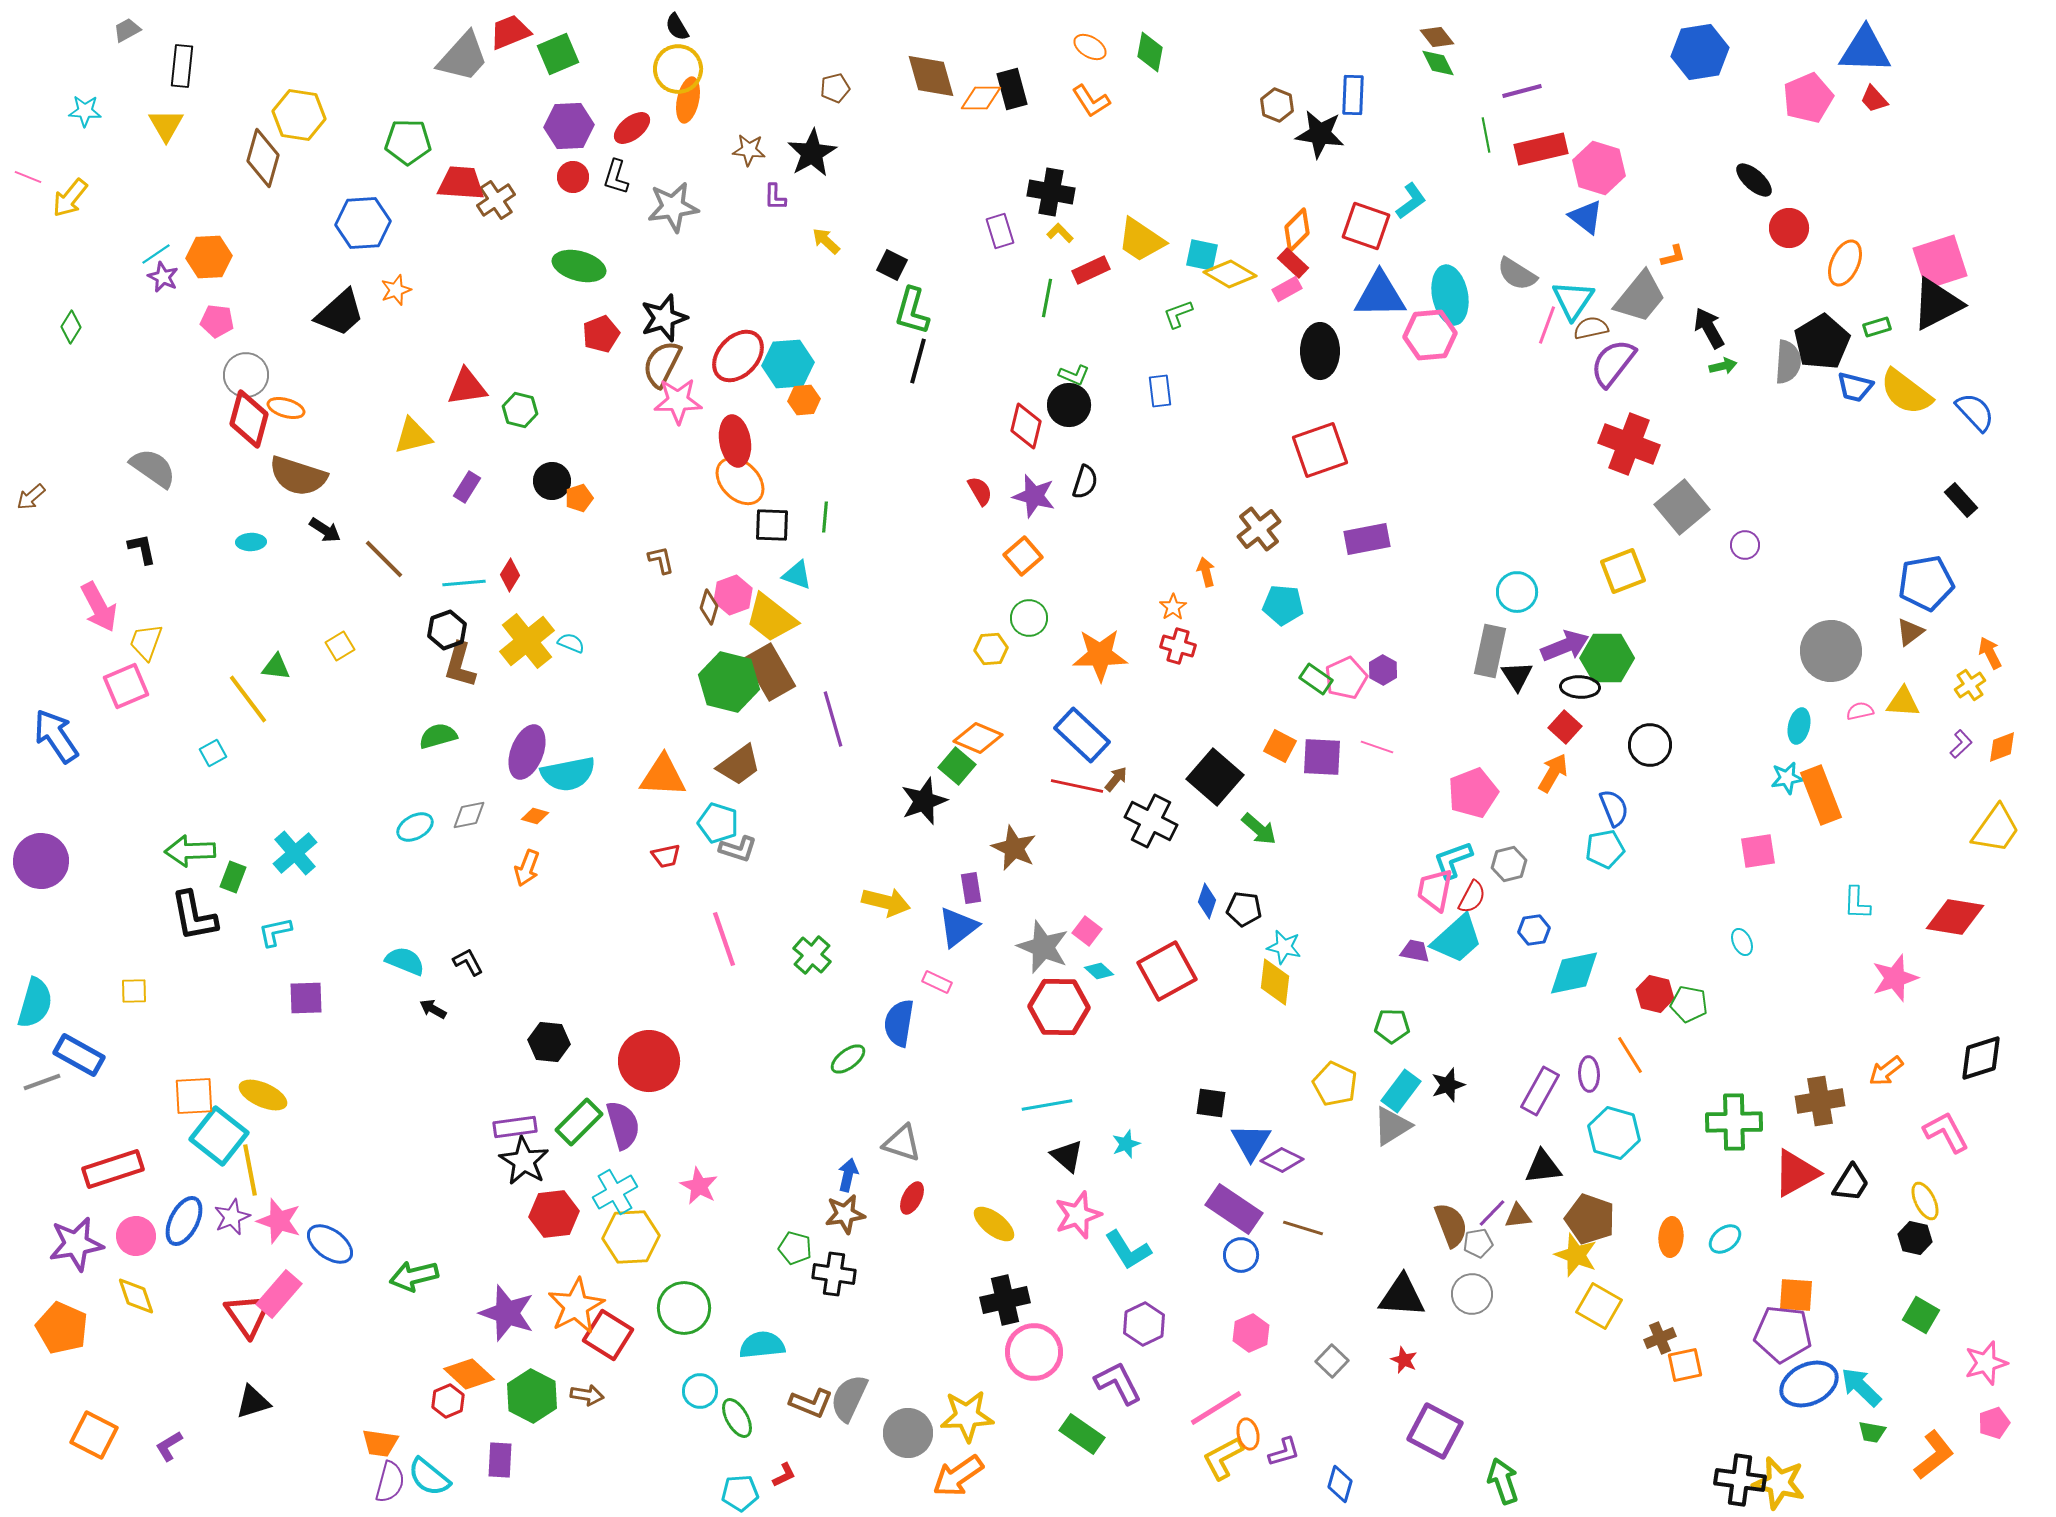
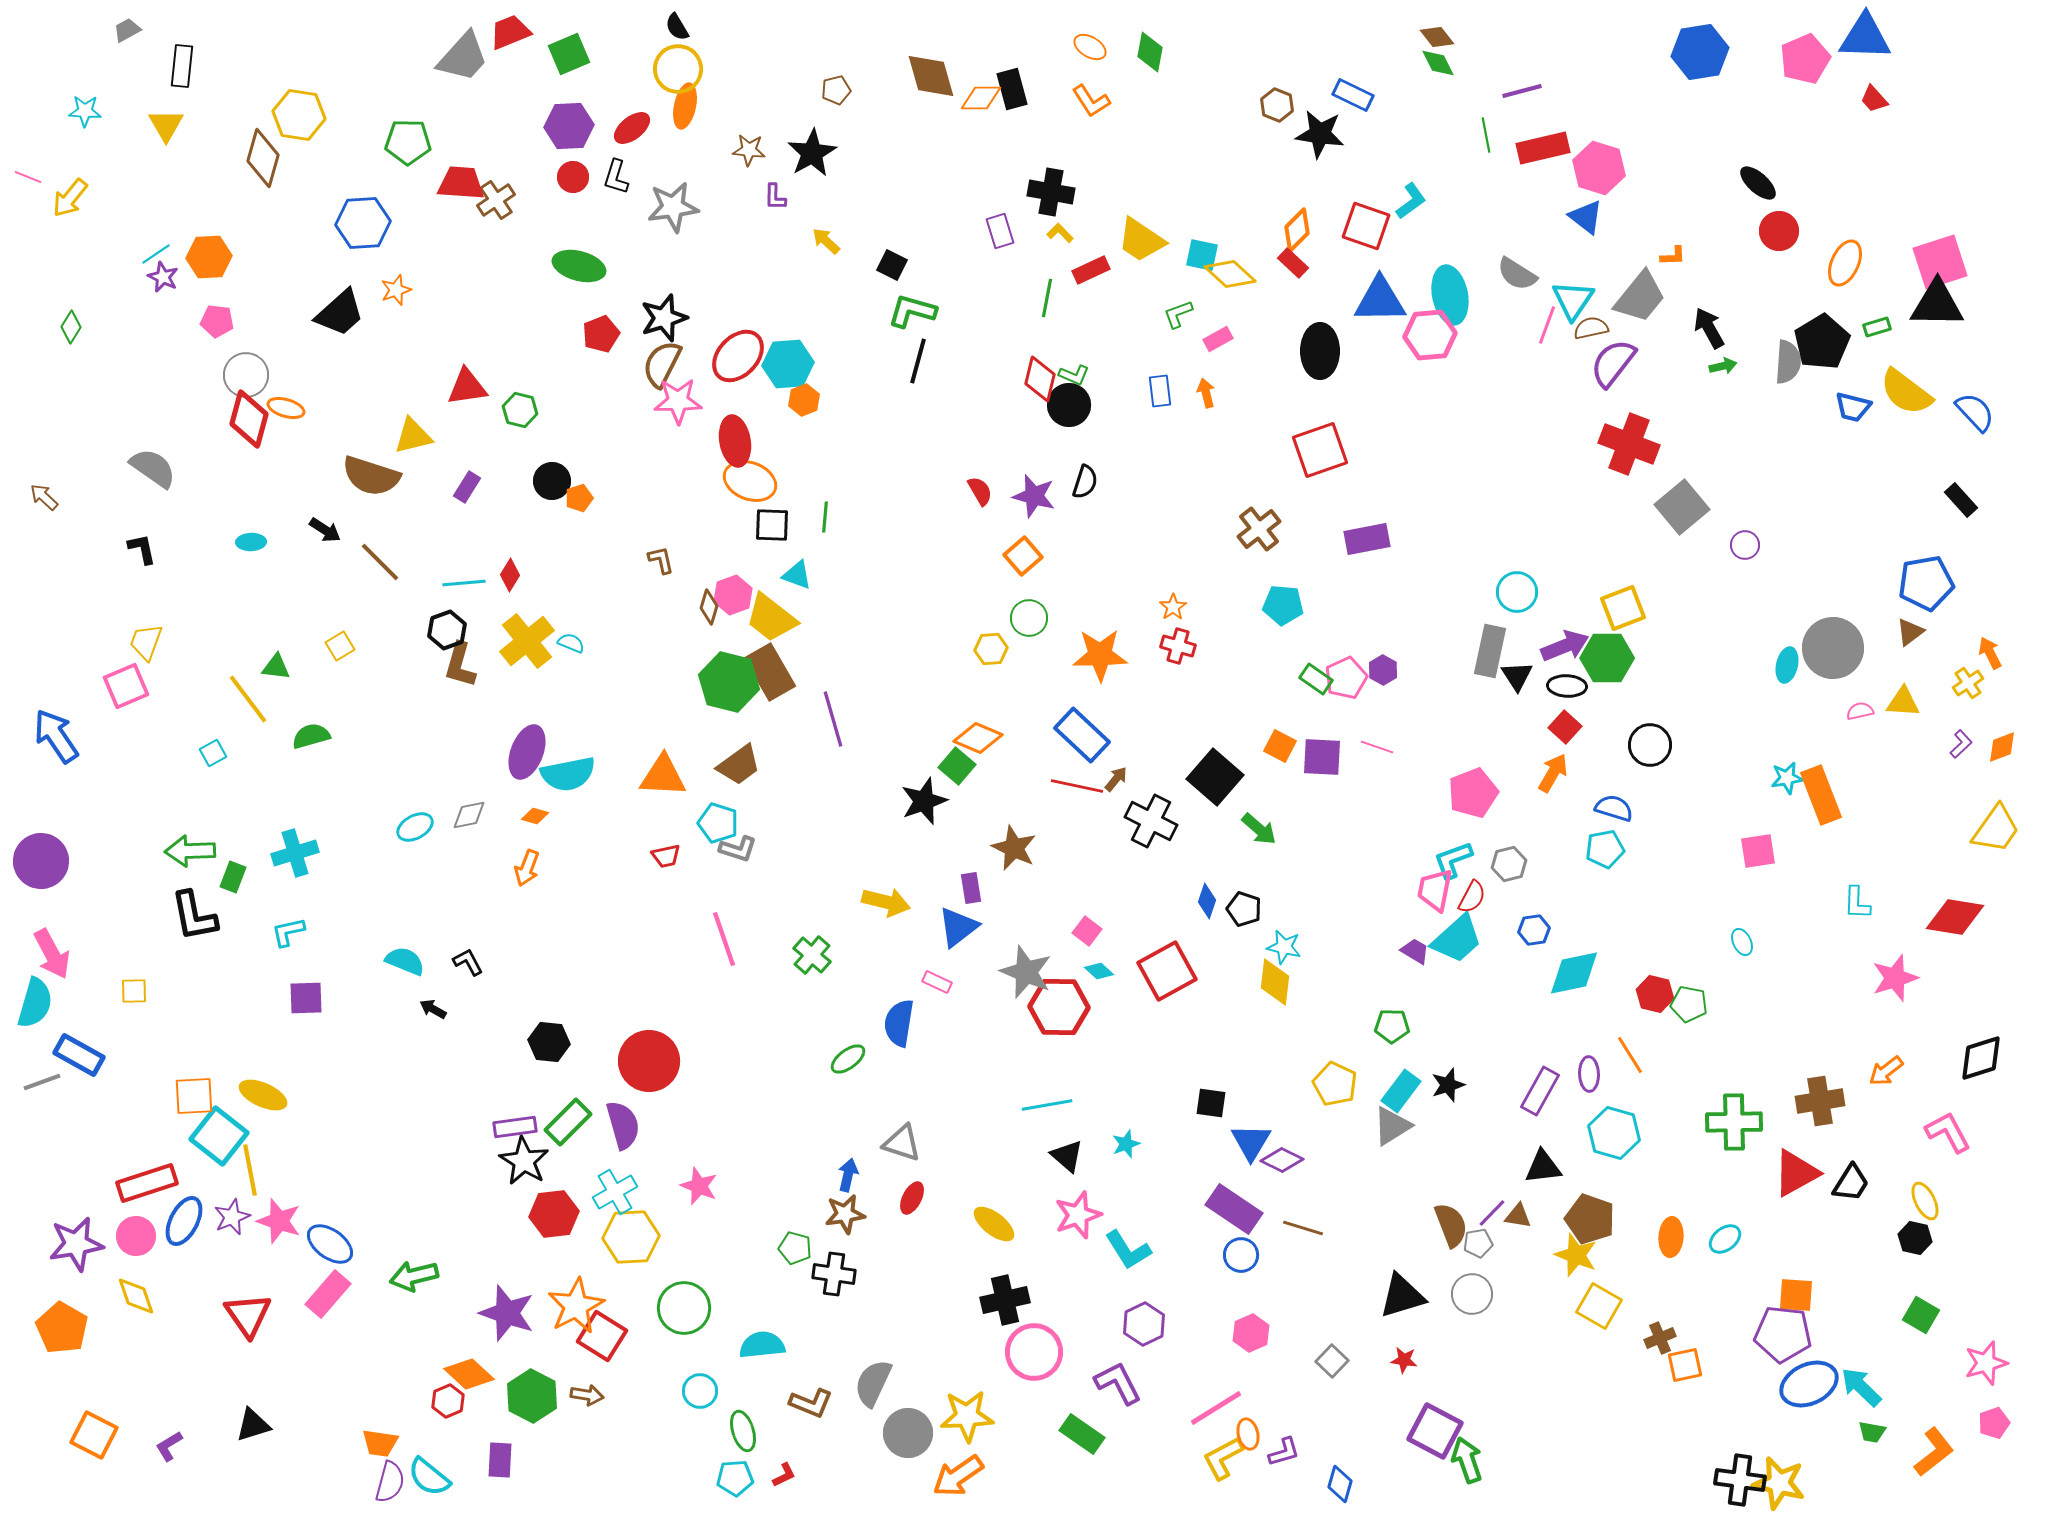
blue triangle at (1865, 50): moved 13 px up
green square at (558, 54): moved 11 px right
brown pentagon at (835, 88): moved 1 px right, 2 px down
blue rectangle at (1353, 95): rotated 66 degrees counterclockwise
pink pentagon at (1808, 98): moved 3 px left, 39 px up
orange ellipse at (688, 100): moved 3 px left, 6 px down
red rectangle at (1541, 149): moved 2 px right, 1 px up
black ellipse at (1754, 180): moved 4 px right, 3 px down
red circle at (1789, 228): moved 10 px left, 3 px down
orange L-shape at (1673, 256): rotated 12 degrees clockwise
yellow diamond at (1230, 274): rotated 12 degrees clockwise
pink rectangle at (1287, 289): moved 69 px left, 50 px down
blue triangle at (1380, 295): moved 5 px down
black triangle at (1937, 304): rotated 28 degrees clockwise
green L-shape at (912, 311): rotated 90 degrees clockwise
blue trapezoid at (1855, 387): moved 2 px left, 20 px down
orange hexagon at (804, 400): rotated 16 degrees counterclockwise
red diamond at (1026, 426): moved 14 px right, 47 px up
brown semicircle at (298, 476): moved 73 px right
orange ellipse at (740, 481): moved 10 px right; rotated 24 degrees counterclockwise
brown arrow at (31, 497): moved 13 px right; rotated 84 degrees clockwise
brown line at (384, 559): moved 4 px left, 3 px down
yellow square at (1623, 571): moved 37 px down
orange arrow at (1206, 572): moved 179 px up
pink arrow at (99, 607): moved 47 px left, 347 px down
gray circle at (1831, 651): moved 2 px right, 3 px up
yellow cross at (1970, 685): moved 2 px left, 2 px up
black ellipse at (1580, 687): moved 13 px left, 1 px up
cyan ellipse at (1799, 726): moved 12 px left, 61 px up
green semicircle at (438, 736): moved 127 px left
blue semicircle at (1614, 808): rotated 51 degrees counterclockwise
cyan cross at (295, 853): rotated 24 degrees clockwise
black pentagon at (1244, 909): rotated 12 degrees clockwise
cyan L-shape at (275, 932): moved 13 px right
gray star at (1043, 947): moved 17 px left, 25 px down
purple trapezoid at (1415, 951): rotated 20 degrees clockwise
green rectangle at (579, 1122): moved 11 px left
pink L-shape at (1946, 1132): moved 2 px right
red rectangle at (113, 1169): moved 34 px right, 14 px down
pink star at (699, 1186): rotated 6 degrees counterclockwise
brown triangle at (1518, 1216): rotated 16 degrees clockwise
pink rectangle at (279, 1294): moved 49 px right
black triangle at (1402, 1296): rotated 21 degrees counterclockwise
orange pentagon at (62, 1328): rotated 6 degrees clockwise
red square at (608, 1335): moved 6 px left, 1 px down
red star at (1404, 1360): rotated 16 degrees counterclockwise
gray semicircle at (849, 1398): moved 24 px right, 15 px up
black triangle at (253, 1402): moved 23 px down
green ellipse at (737, 1418): moved 6 px right, 13 px down; rotated 12 degrees clockwise
orange L-shape at (1934, 1455): moved 3 px up
green arrow at (1503, 1481): moved 36 px left, 21 px up
cyan pentagon at (740, 1493): moved 5 px left, 15 px up
